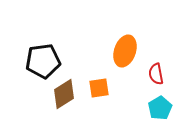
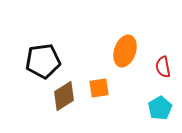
red semicircle: moved 7 px right, 7 px up
brown diamond: moved 2 px down
